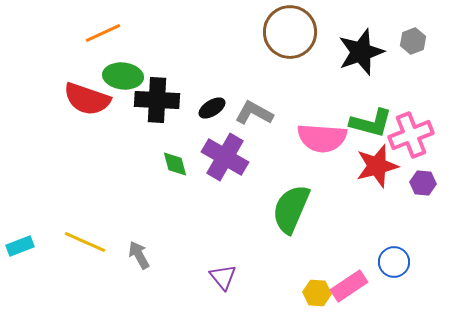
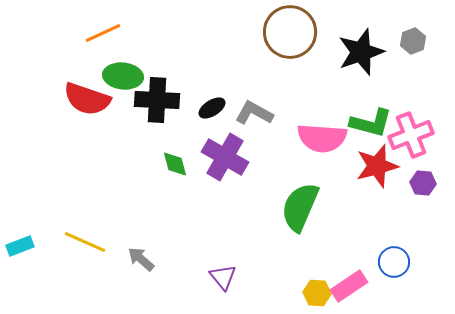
green semicircle: moved 9 px right, 2 px up
gray arrow: moved 2 px right, 4 px down; rotated 20 degrees counterclockwise
